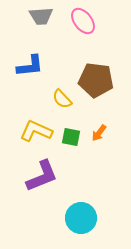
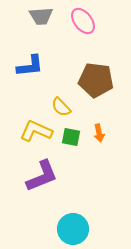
yellow semicircle: moved 1 px left, 8 px down
orange arrow: rotated 48 degrees counterclockwise
cyan circle: moved 8 px left, 11 px down
